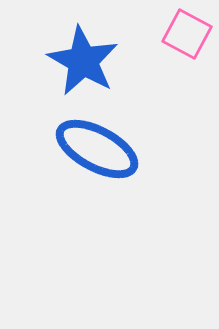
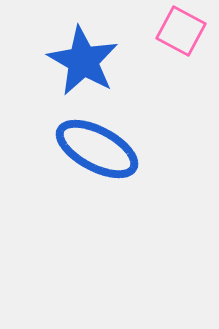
pink square: moved 6 px left, 3 px up
